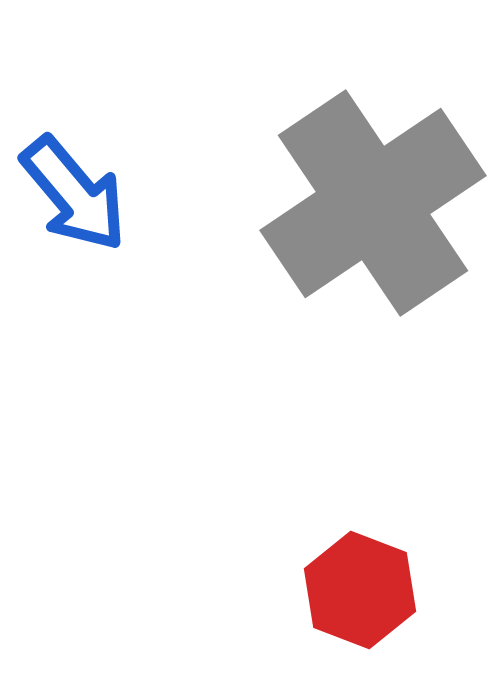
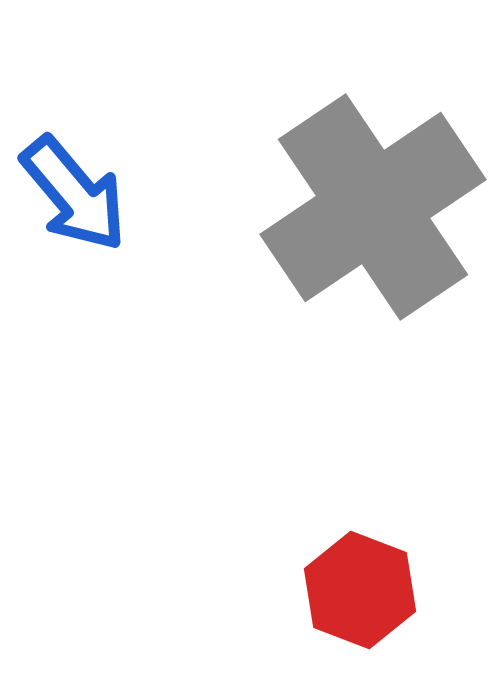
gray cross: moved 4 px down
